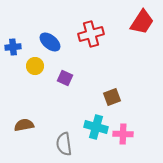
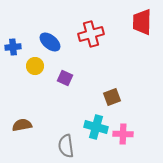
red trapezoid: rotated 148 degrees clockwise
brown semicircle: moved 2 px left
gray semicircle: moved 2 px right, 2 px down
